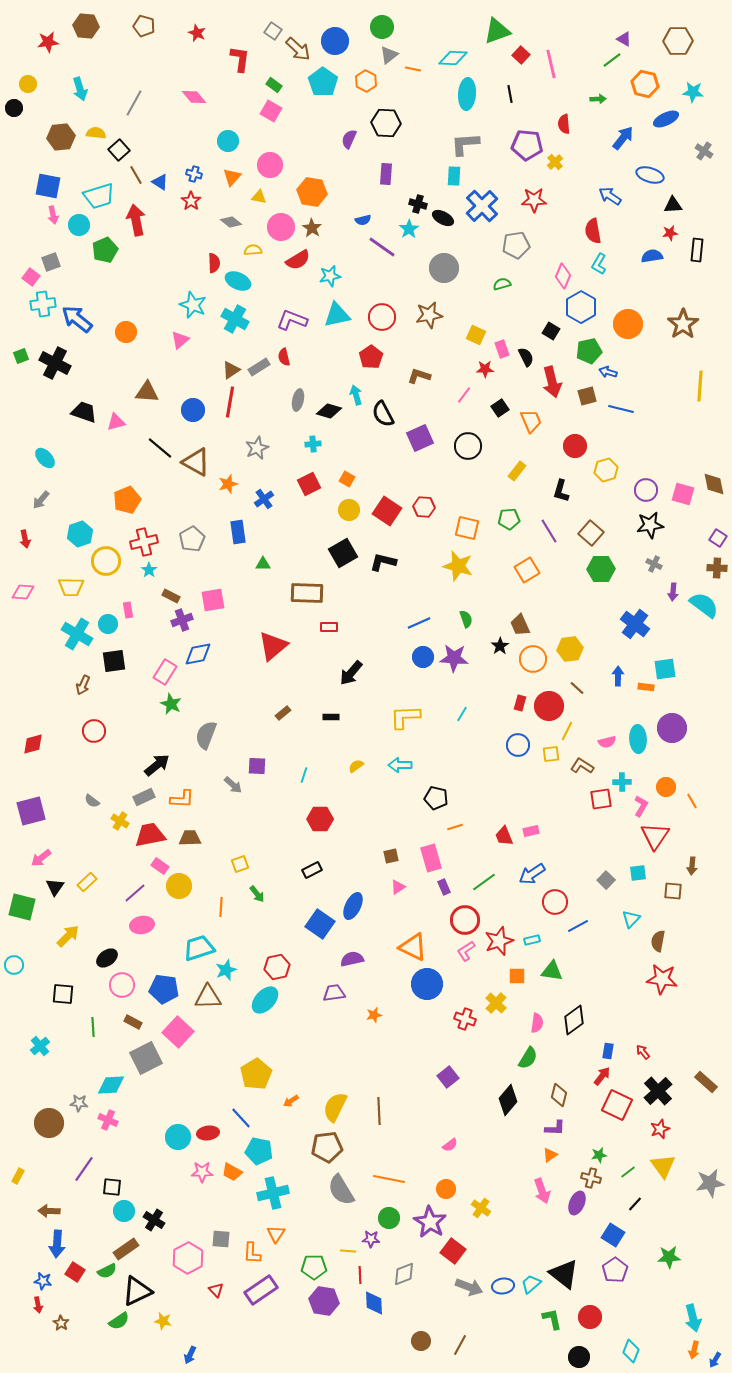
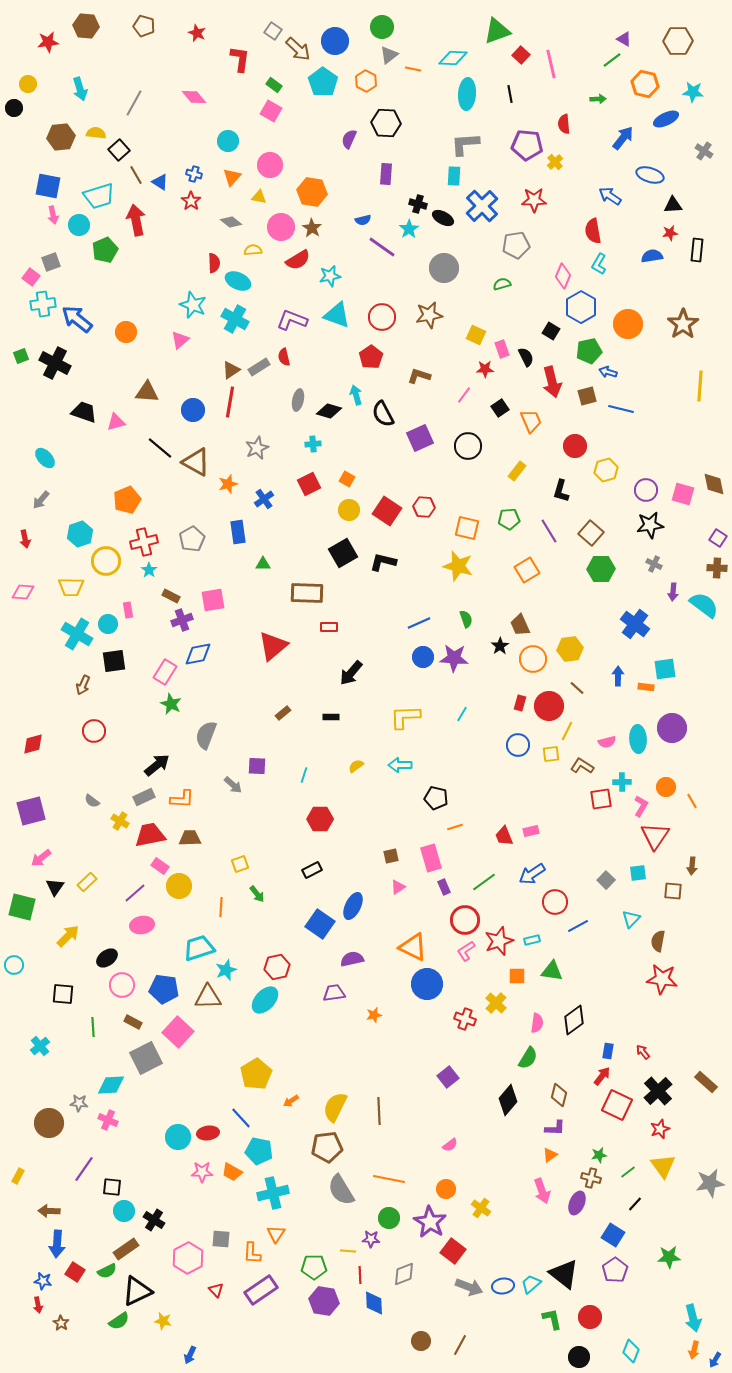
cyan triangle at (337, 315): rotated 32 degrees clockwise
